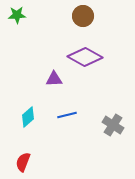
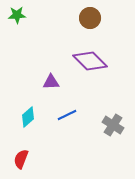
brown circle: moved 7 px right, 2 px down
purple diamond: moved 5 px right, 4 px down; rotated 16 degrees clockwise
purple triangle: moved 3 px left, 3 px down
blue line: rotated 12 degrees counterclockwise
red semicircle: moved 2 px left, 3 px up
